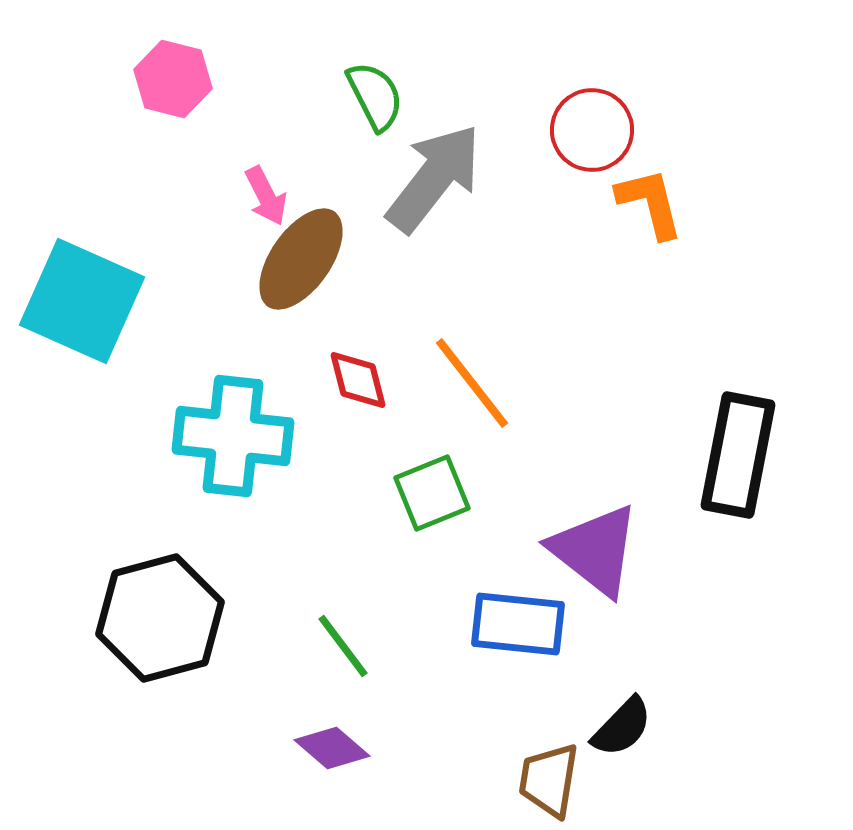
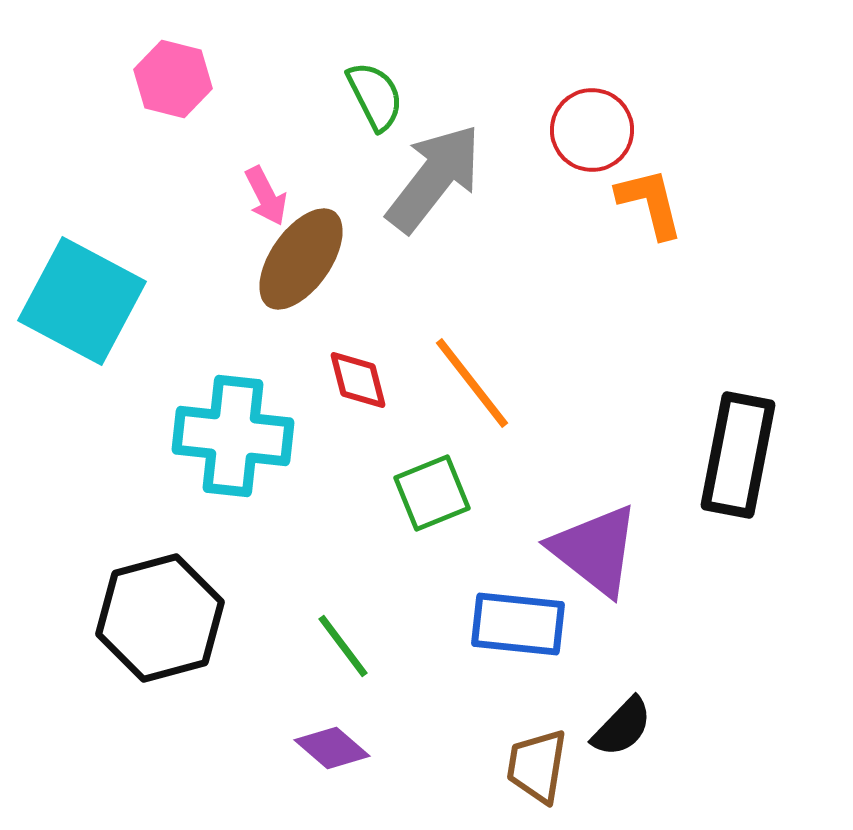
cyan square: rotated 4 degrees clockwise
brown trapezoid: moved 12 px left, 14 px up
